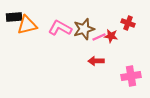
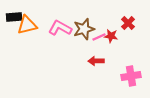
red cross: rotated 24 degrees clockwise
